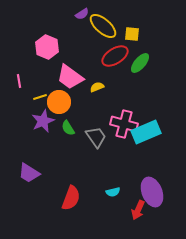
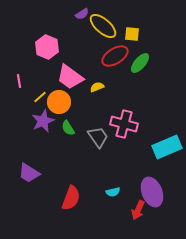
yellow line: rotated 24 degrees counterclockwise
cyan rectangle: moved 21 px right, 15 px down
gray trapezoid: moved 2 px right
